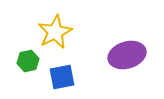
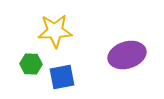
yellow star: moved 1 px up; rotated 24 degrees clockwise
green hexagon: moved 3 px right, 3 px down; rotated 15 degrees clockwise
